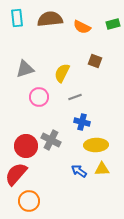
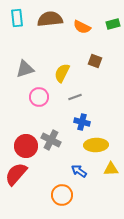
yellow triangle: moved 9 px right
orange circle: moved 33 px right, 6 px up
